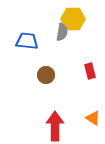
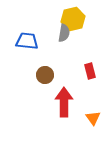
yellow hexagon: rotated 15 degrees counterclockwise
gray semicircle: moved 2 px right, 1 px down
brown circle: moved 1 px left
orange triangle: rotated 21 degrees clockwise
red arrow: moved 9 px right, 24 px up
